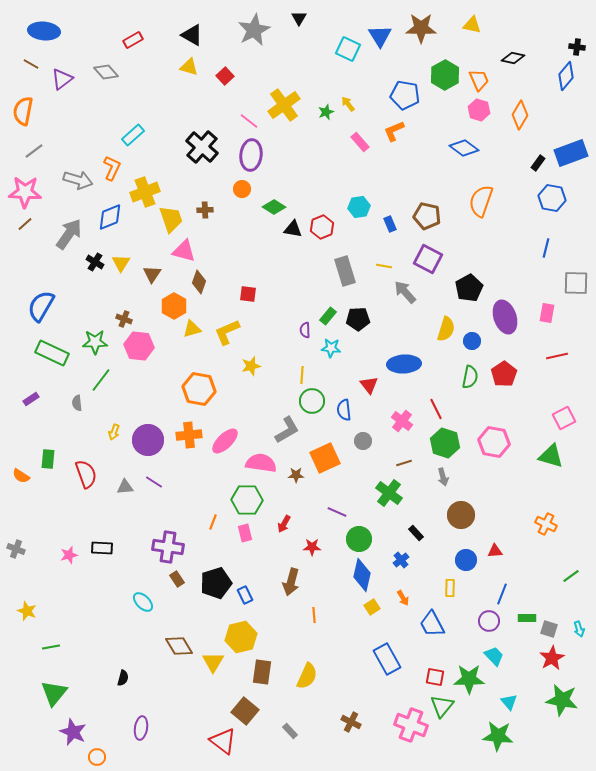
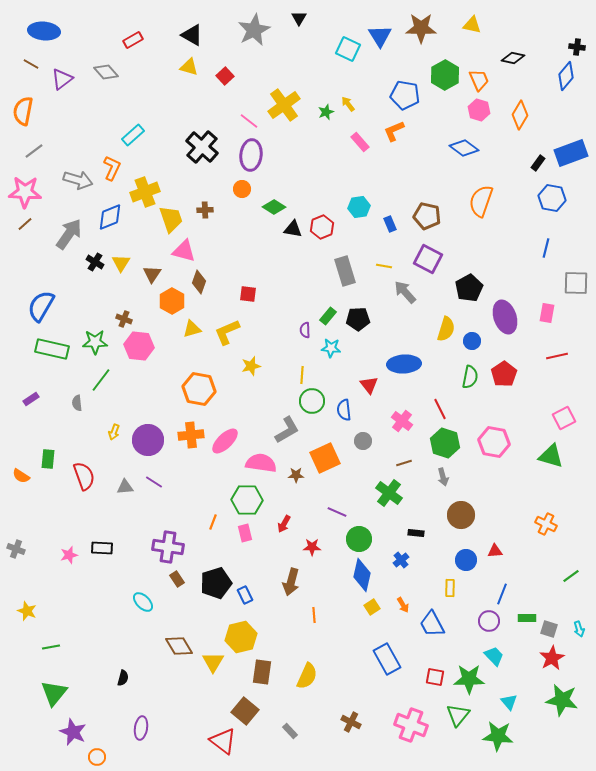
orange hexagon at (174, 306): moved 2 px left, 5 px up
green rectangle at (52, 353): moved 4 px up; rotated 12 degrees counterclockwise
red line at (436, 409): moved 4 px right
orange cross at (189, 435): moved 2 px right
red semicircle at (86, 474): moved 2 px left, 2 px down
black rectangle at (416, 533): rotated 42 degrees counterclockwise
orange arrow at (403, 598): moved 7 px down
green triangle at (442, 706): moved 16 px right, 9 px down
